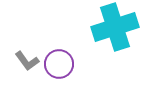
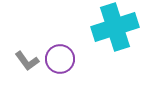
purple circle: moved 1 px right, 5 px up
